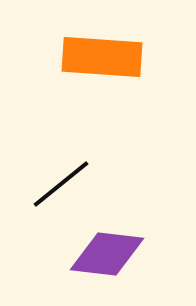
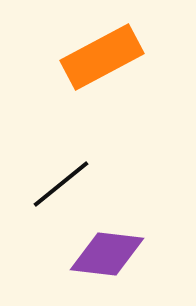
orange rectangle: rotated 32 degrees counterclockwise
